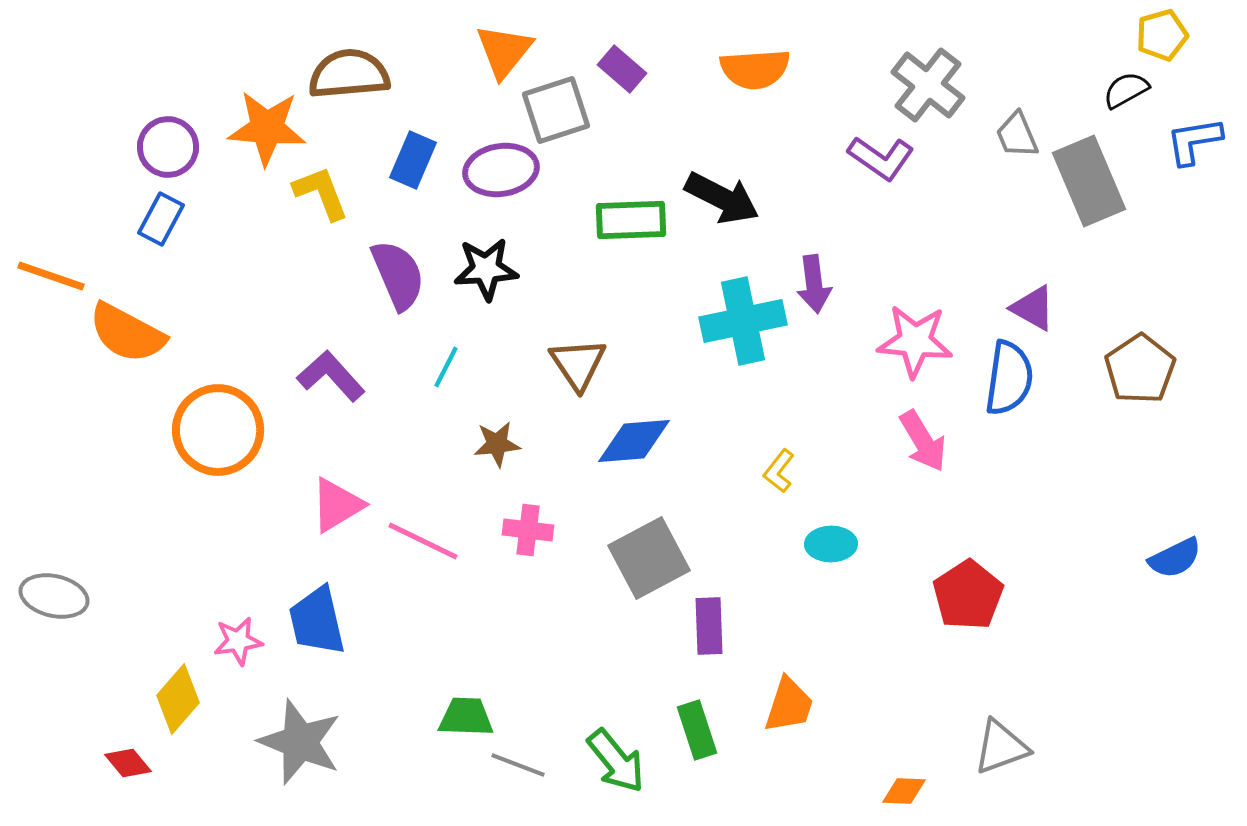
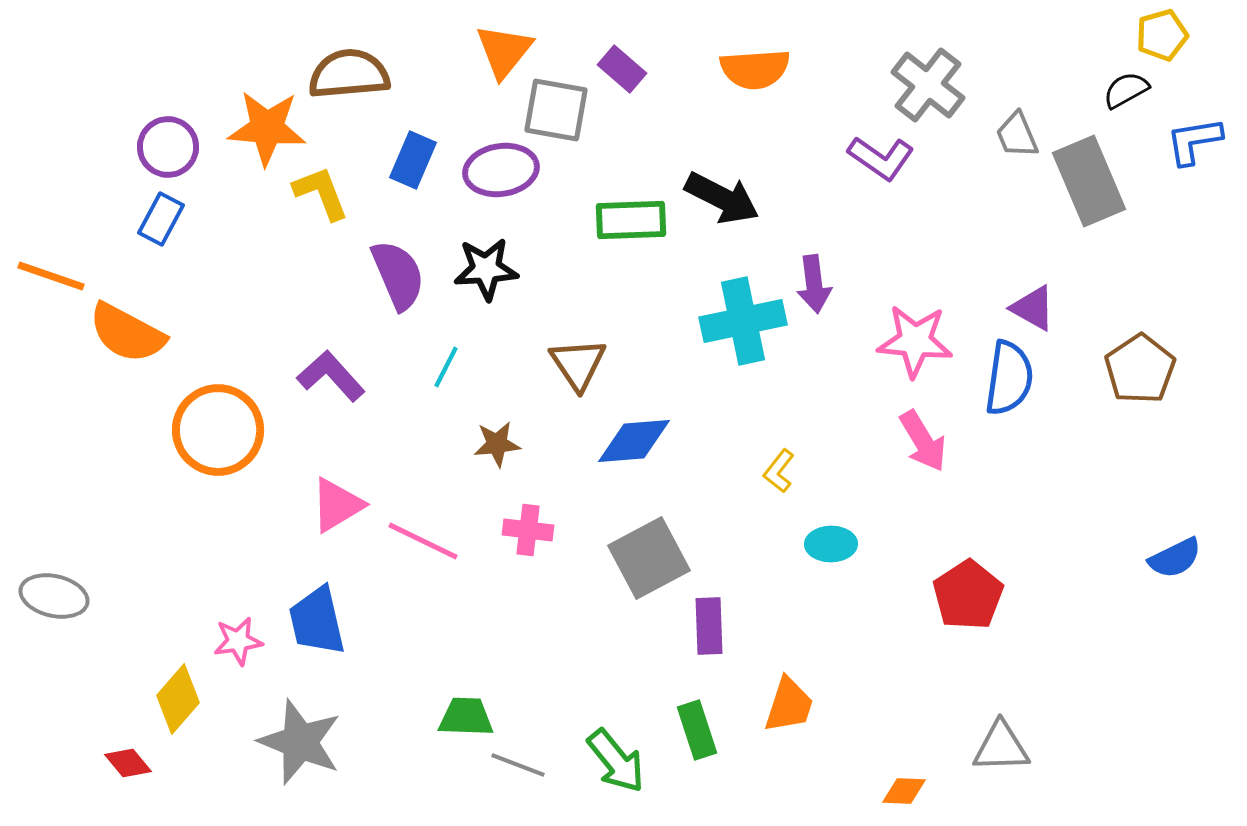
gray square at (556, 110): rotated 28 degrees clockwise
gray triangle at (1001, 747): rotated 18 degrees clockwise
